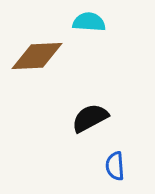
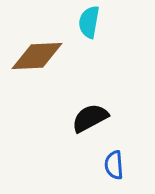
cyan semicircle: rotated 84 degrees counterclockwise
blue semicircle: moved 1 px left, 1 px up
